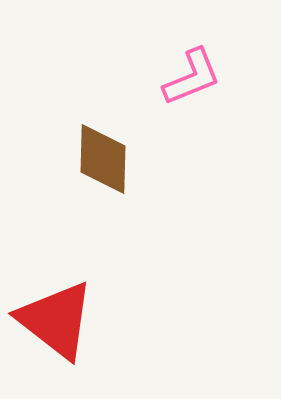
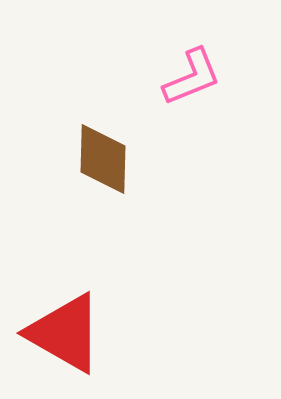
red triangle: moved 9 px right, 13 px down; rotated 8 degrees counterclockwise
